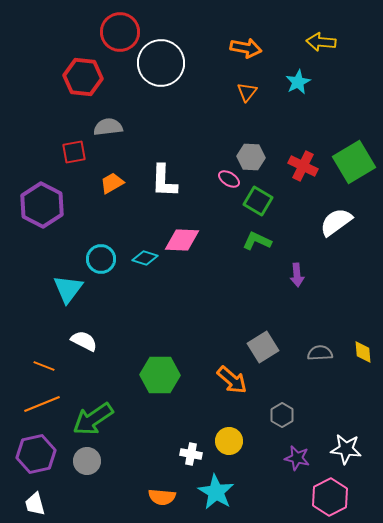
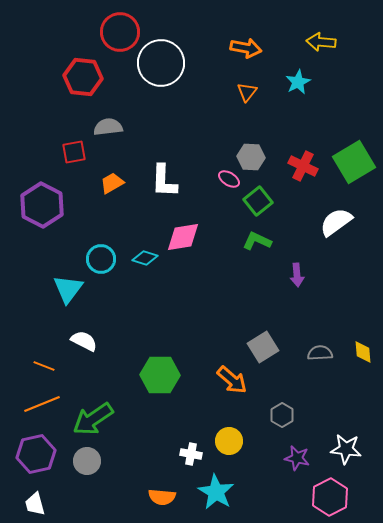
green square at (258, 201): rotated 20 degrees clockwise
pink diamond at (182, 240): moved 1 px right, 3 px up; rotated 12 degrees counterclockwise
